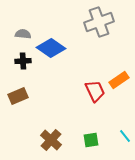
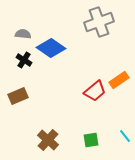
black cross: moved 1 px right, 1 px up; rotated 35 degrees clockwise
red trapezoid: rotated 75 degrees clockwise
brown cross: moved 3 px left
